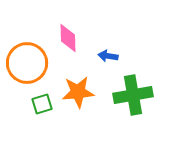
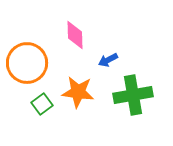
pink diamond: moved 7 px right, 3 px up
blue arrow: moved 4 px down; rotated 36 degrees counterclockwise
orange star: rotated 12 degrees clockwise
green square: rotated 20 degrees counterclockwise
